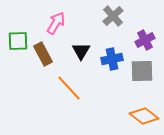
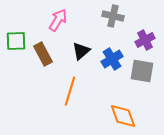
gray cross: rotated 35 degrees counterclockwise
pink arrow: moved 2 px right, 3 px up
green square: moved 2 px left
black triangle: rotated 18 degrees clockwise
blue cross: rotated 20 degrees counterclockwise
gray square: rotated 10 degrees clockwise
orange line: moved 1 px right, 3 px down; rotated 60 degrees clockwise
orange diamond: moved 21 px left; rotated 32 degrees clockwise
